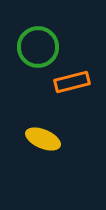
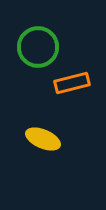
orange rectangle: moved 1 px down
